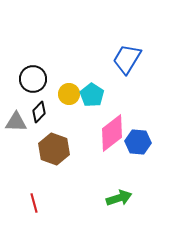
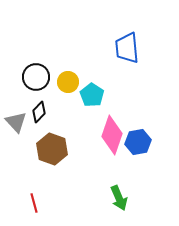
blue trapezoid: moved 11 px up; rotated 36 degrees counterclockwise
black circle: moved 3 px right, 2 px up
yellow circle: moved 1 px left, 12 px up
gray triangle: rotated 45 degrees clockwise
pink diamond: moved 2 px down; rotated 33 degrees counterclockwise
blue hexagon: rotated 15 degrees counterclockwise
brown hexagon: moved 2 px left
green arrow: rotated 85 degrees clockwise
